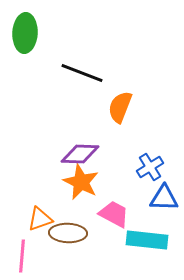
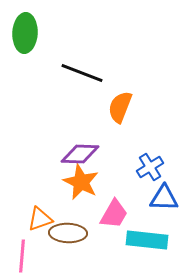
pink trapezoid: rotated 92 degrees clockwise
